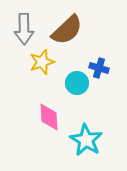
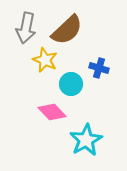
gray arrow: moved 2 px right, 1 px up; rotated 12 degrees clockwise
yellow star: moved 3 px right, 2 px up; rotated 30 degrees counterclockwise
cyan circle: moved 6 px left, 1 px down
pink diamond: moved 3 px right, 5 px up; rotated 40 degrees counterclockwise
cyan star: rotated 12 degrees clockwise
